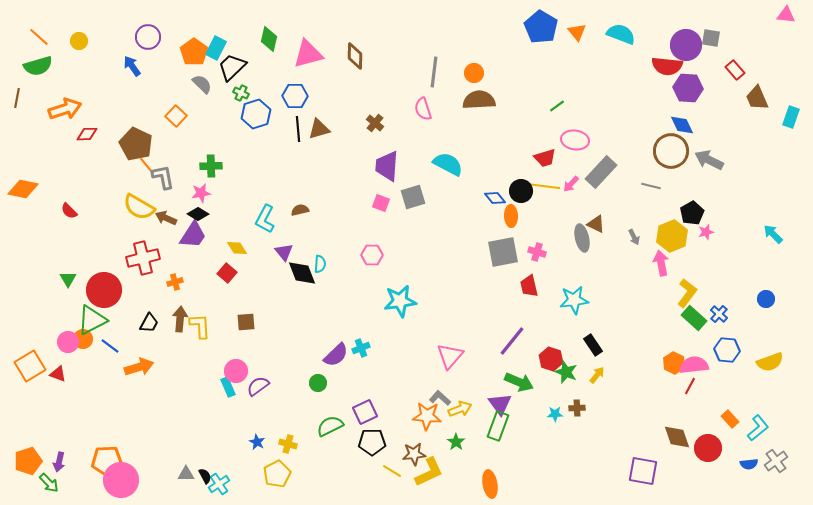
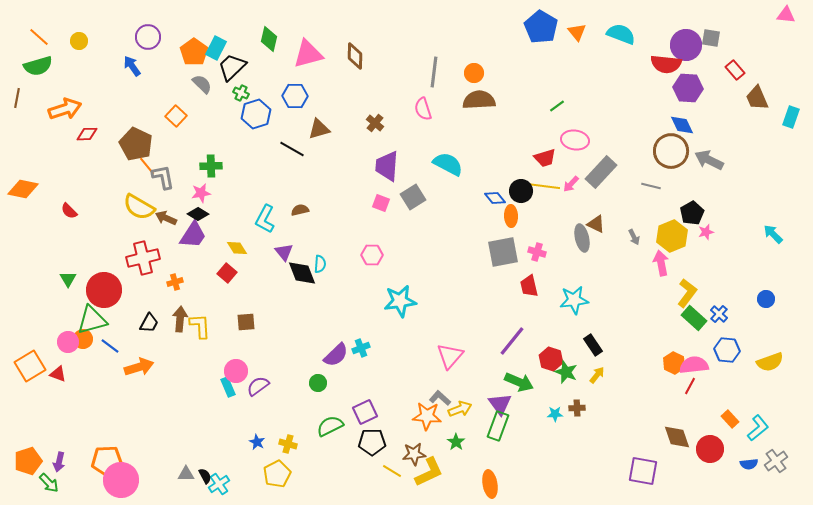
red semicircle at (667, 66): moved 1 px left, 2 px up
black line at (298, 129): moved 6 px left, 20 px down; rotated 55 degrees counterclockwise
gray square at (413, 197): rotated 15 degrees counterclockwise
green triangle at (92, 320): rotated 12 degrees clockwise
red circle at (708, 448): moved 2 px right, 1 px down
